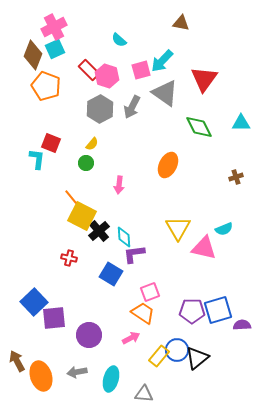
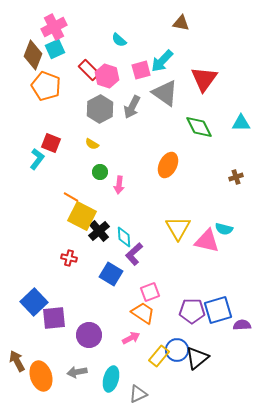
yellow semicircle at (92, 144): rotated 80 degrees clockwise
cyan L-shape at (37, 159): rotated 30 degrees clockwise
green circle at (86, 163): moved 14 px right, 9 px down
orange line at (71, 197): rotated 21 degrees counterclockwise
cyan semicircle at (224, 229): rotated 36 degrees clockwise
pink triangle at (204, 248): moved 3 px right, 7 px up
purple L-shape at (134, 254): rotated 35 degrees counterclockwise
gray triangle at (144, 394): moved 6 px left; rotated 30 degrees counterclockwise
